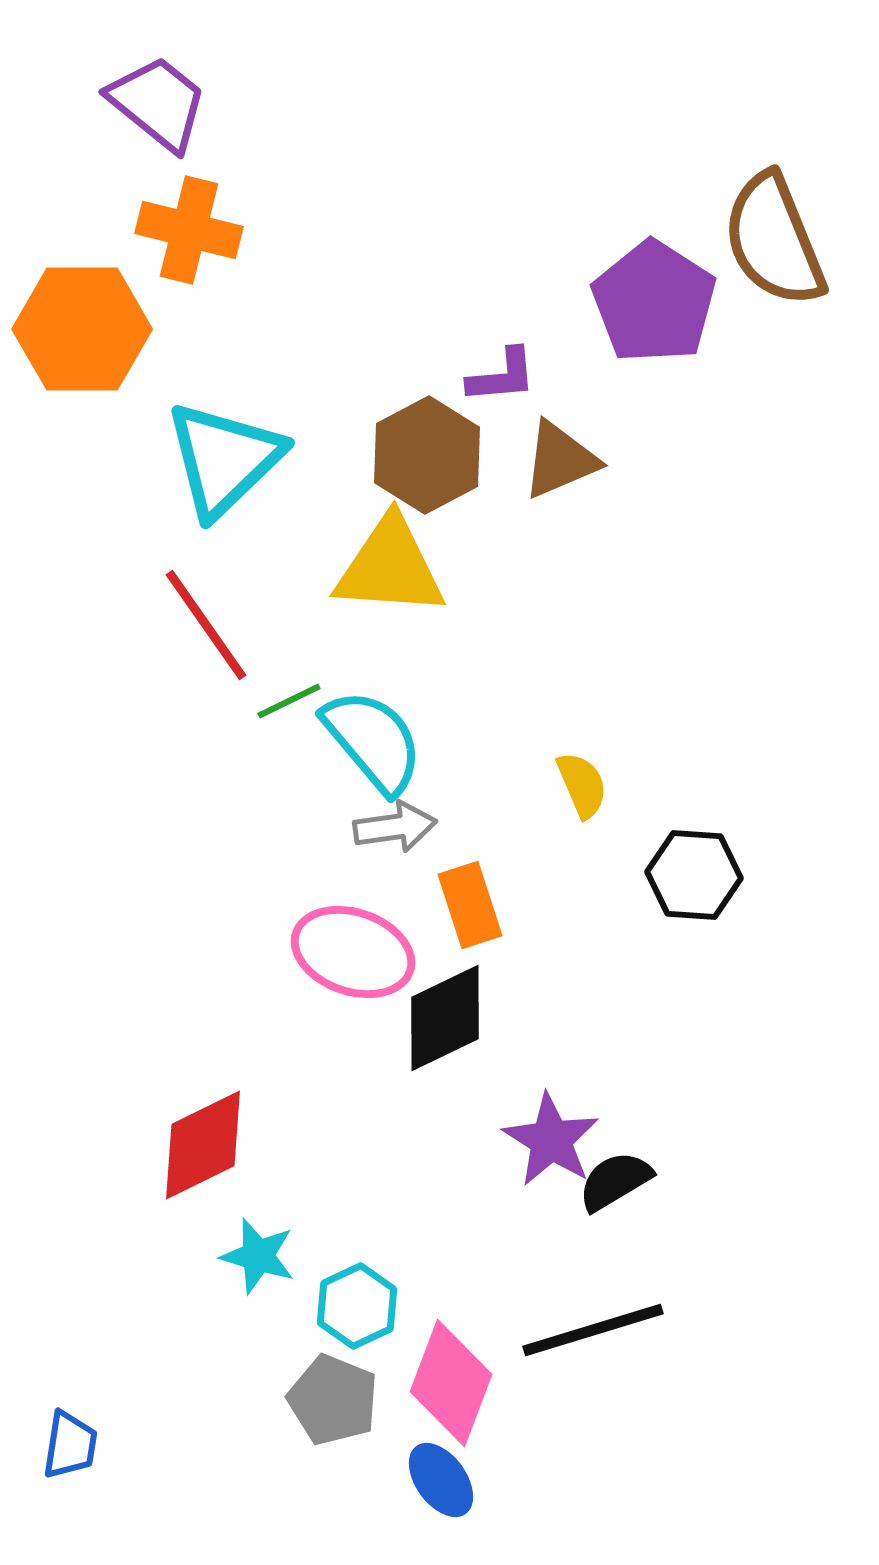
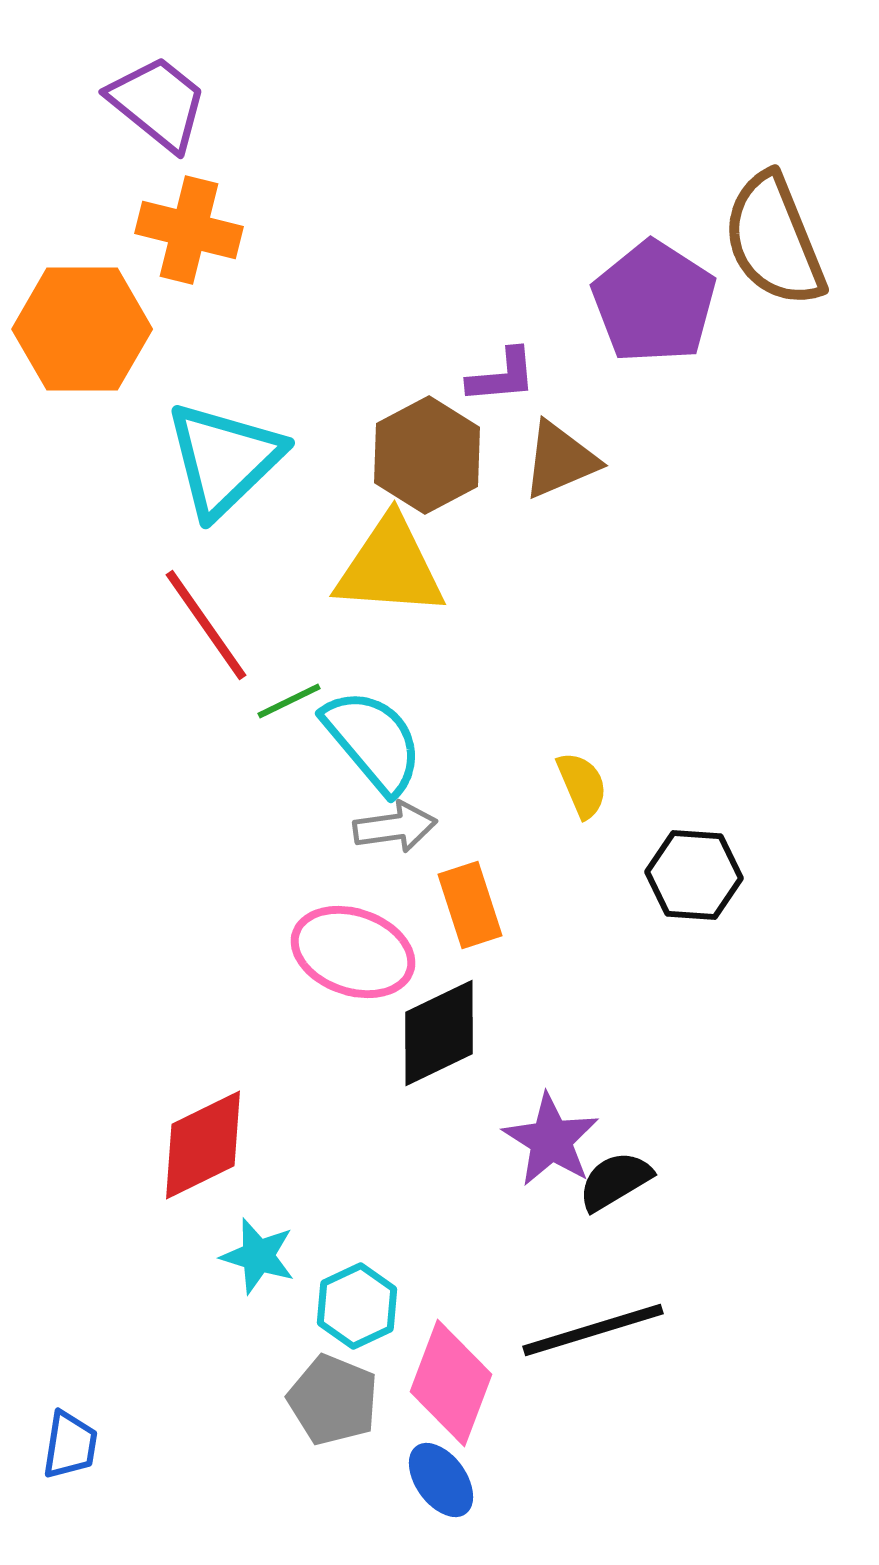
black diamond: moved 6 px left, 15 px down
